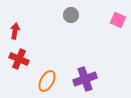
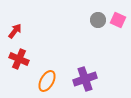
gray circle: moved 27 px right, 5 px down
red arrow: rotated 28 degrees clockwise
